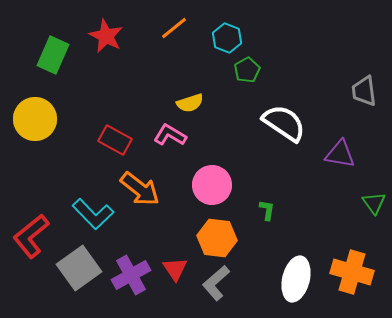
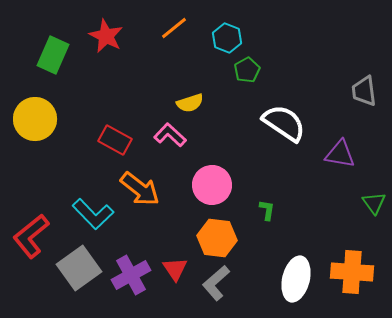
pink L-shape: rotated 12 degrees clockwise
orange cross: rotated 12 degrees counterclockwise
